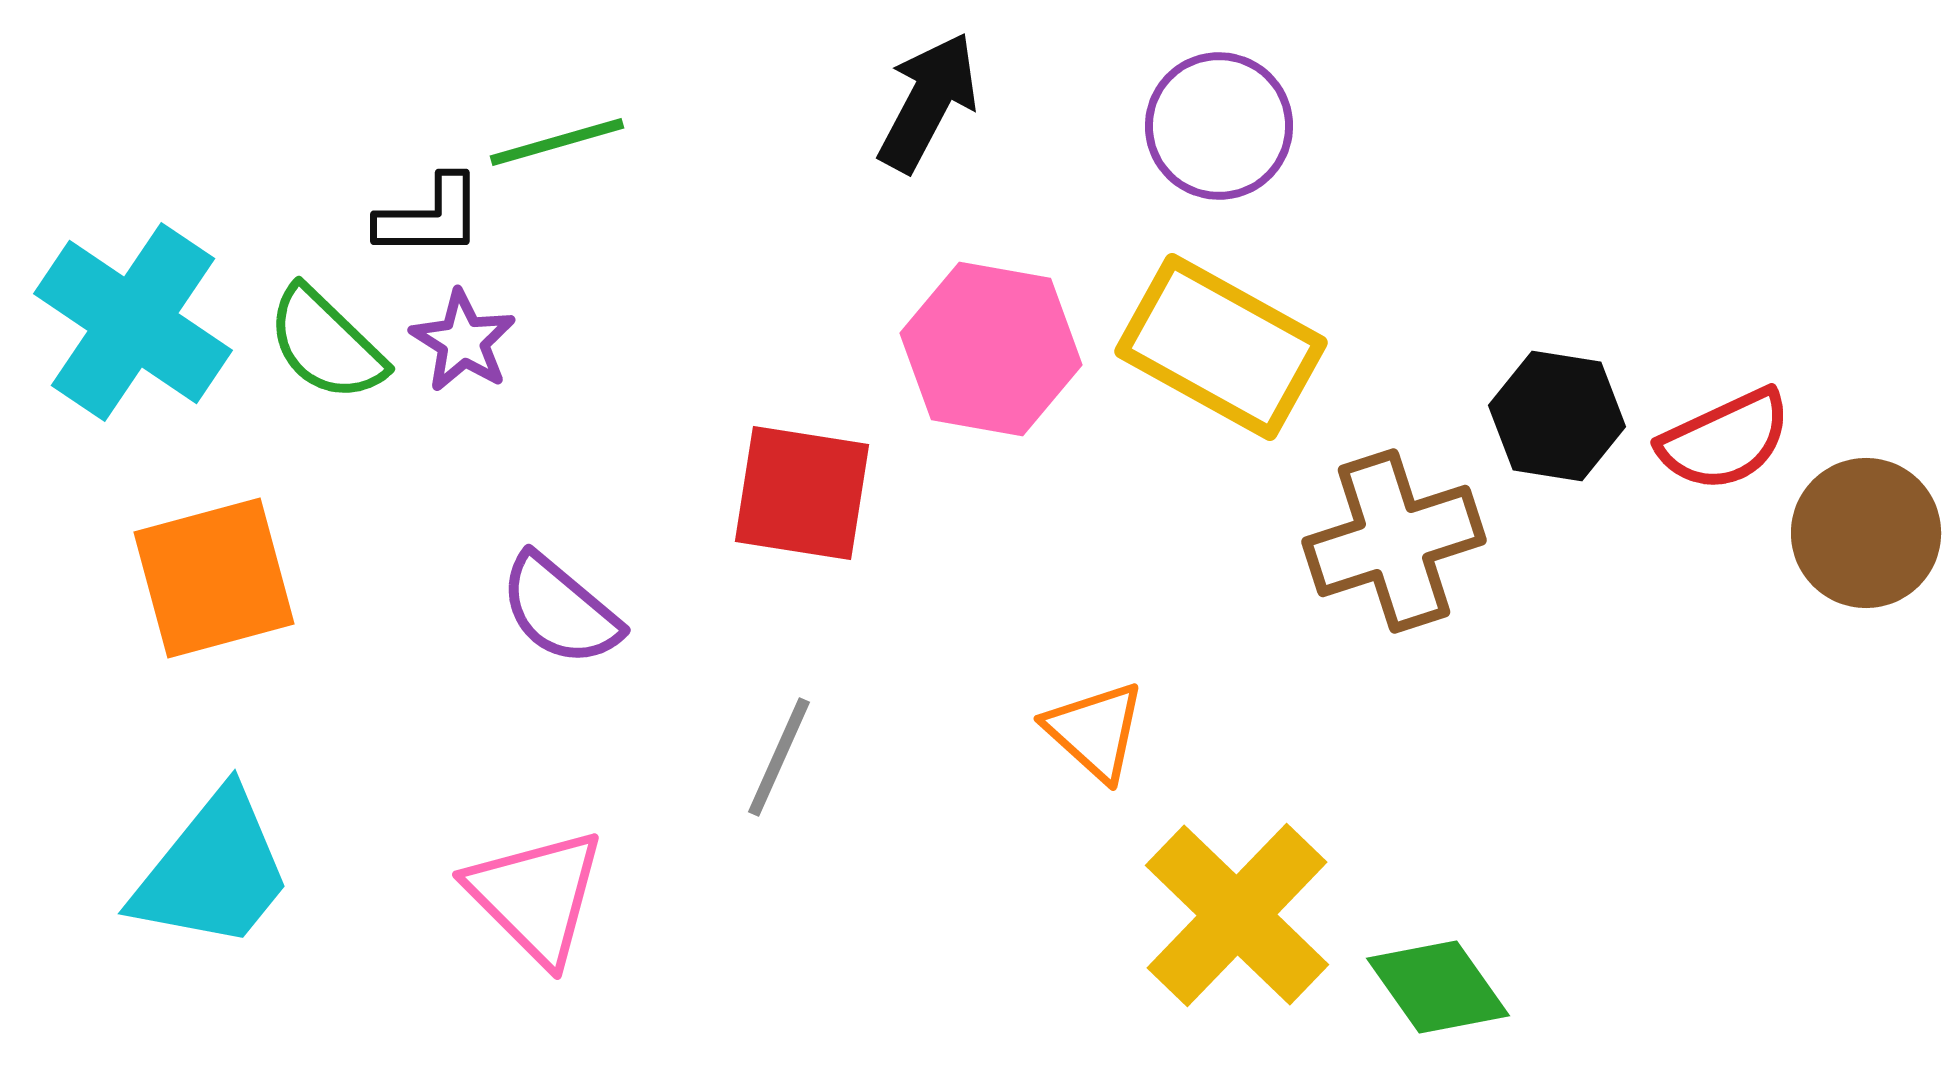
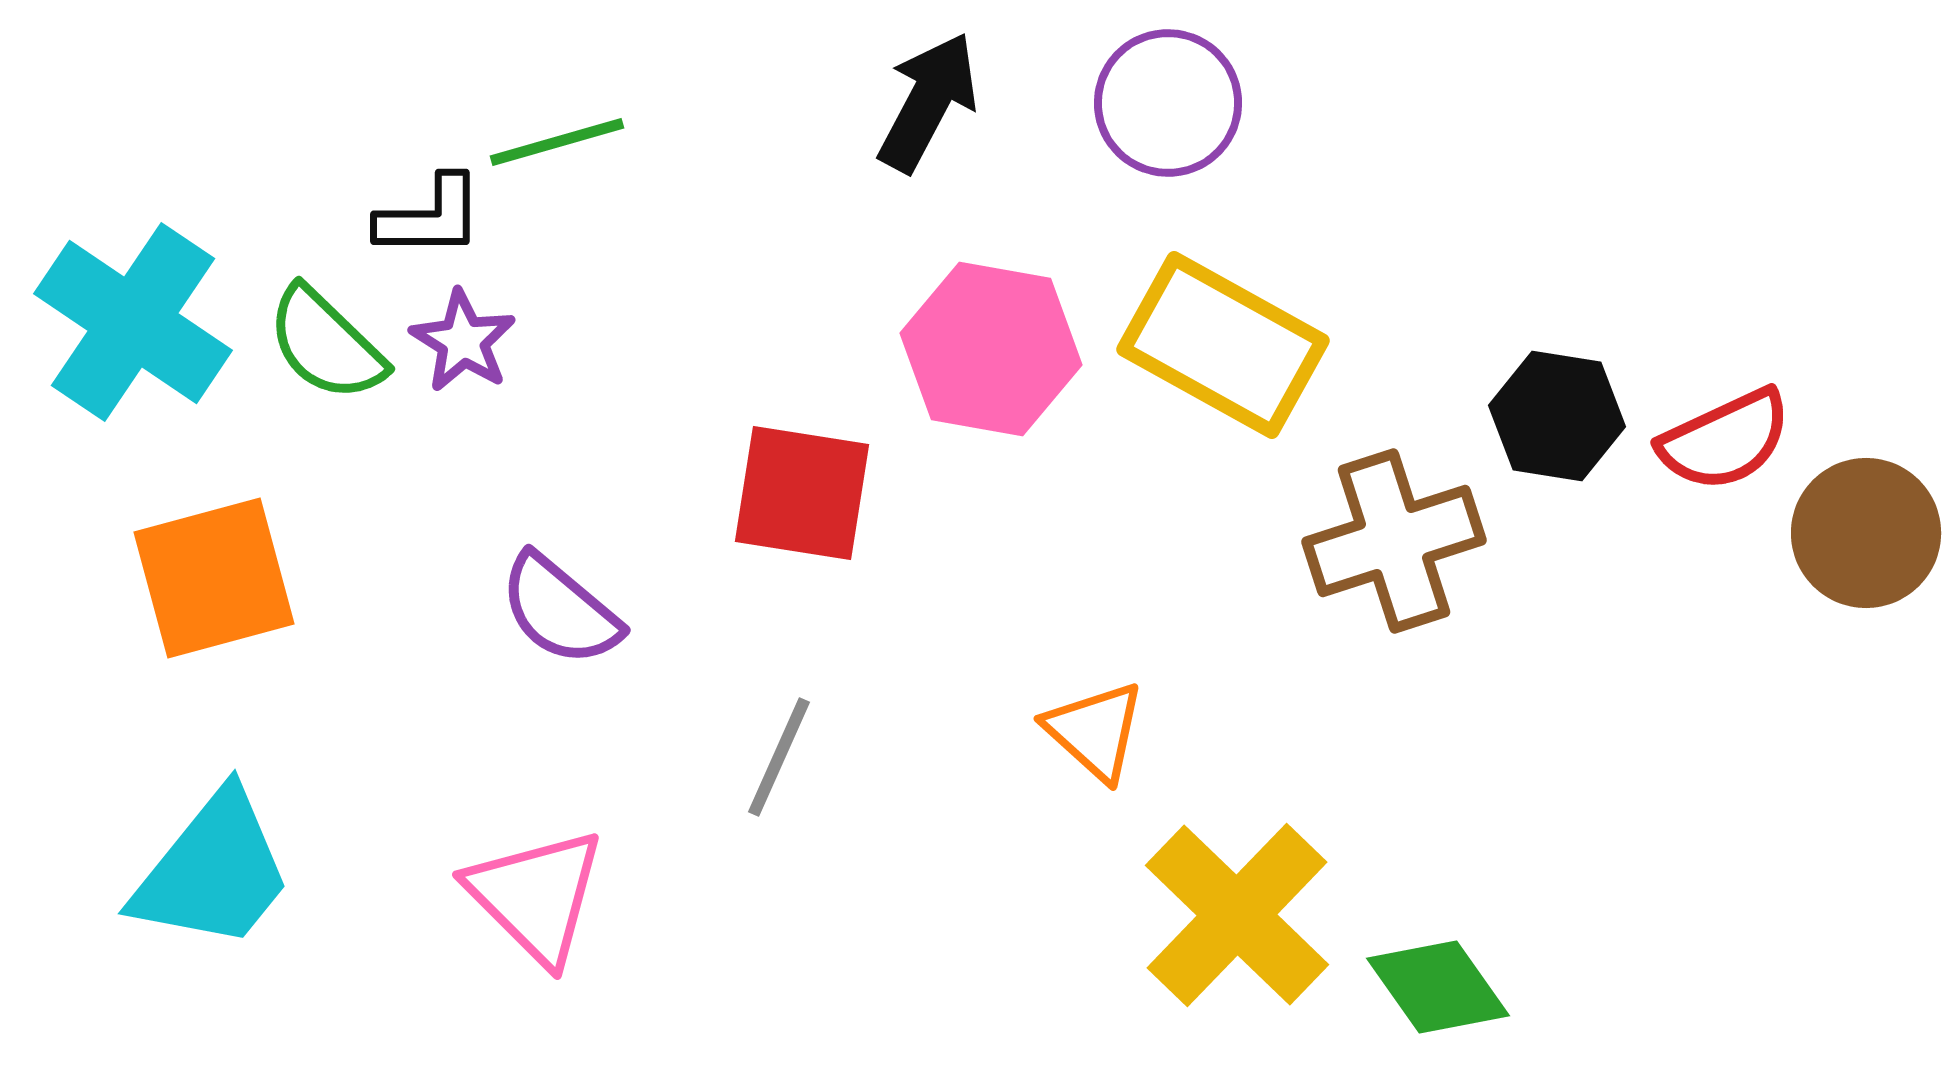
purple circle: moved 51 px left, 23 px up
yellow rectangle: moved 2 px right, 2 px up
